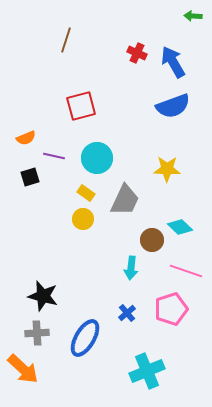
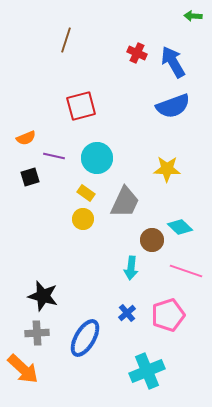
gray trapezoid: moved 2 px down
pink pentagon: moved 3 px left, 6 px down
